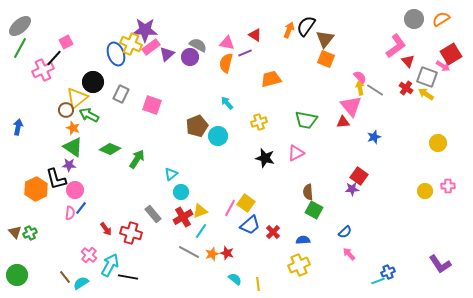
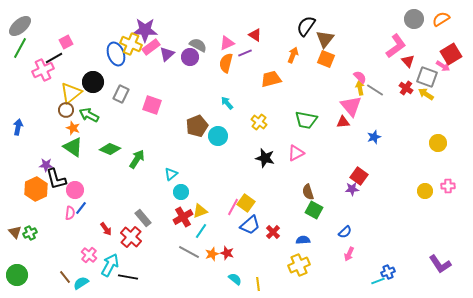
orange arrow at (289, 30): moved 4 px right, 25 px down
pink triangle at (227, 43): rotated 35 degrees counterclockwise
black line at (54, 58): rotated 18 degrees clockwise
yellow triangle at (77, 98): moved 6 px left, 5 px up
yellow cross at (259, 122): rotated 35 degrees counterclockwise
purple star at (69, 165): moved 23 px left
brown semicircle at (308, 192): rotated 14 degrees counterclockwise
pink line at (230, 208): moved 3 px right, 1 px up
gray rectangle at (153, 214): moved 10 px left, 4 px down
red cross at (131, 233): moved 4 px down; rotated 25 degrees clockwise
pink arrow at (349, 254): rotated 112 degrees counterclockwise
